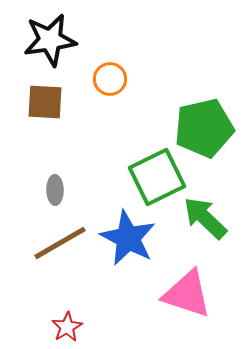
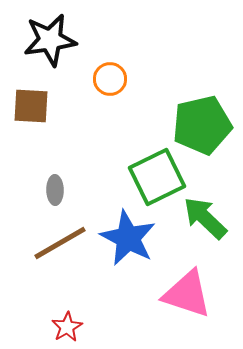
brown square: moved 14 px left, 4 px down
green pentagon: moved 2 px left, 3 px up
